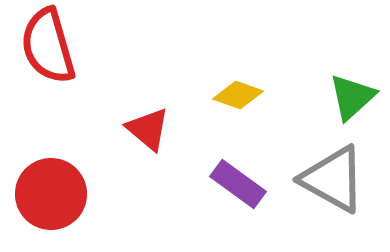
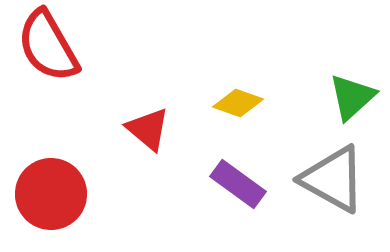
red semicircle: rotated 14 degrees counterclockwise
yellow diamond: moved 8 px down
